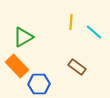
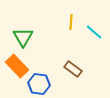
green triangle: rotated 30 degrees counterclockwise
brown rectangle: moved 4 px left, 2 px down
blue hexagon: rotated 10 degrees clockwise
